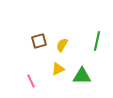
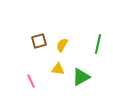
green line: moved 1 px right, 3 px down
yellow triangle: rotated 32 degrees clockwise
green triangle: moved 1 px left, 1 px down; rotated 30 degrees counterclockwise
